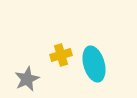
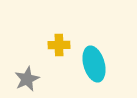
yellow cross: moved 2 px left, 10 px up; rotated 15 degrees clockwise
